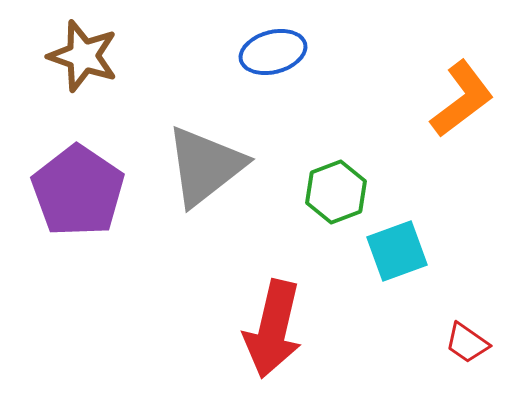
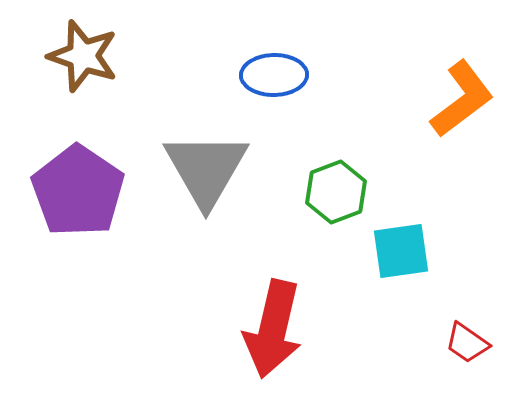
blue ellipse: moved 1 px right, 23 px down; rotated 14 degrees clockwise
gray triangle: moved 1 px right, 3 px down; rotated 22 degrees counterclockwise
cyan square: moved 4 px right; rotated 12 degrees clockwise
